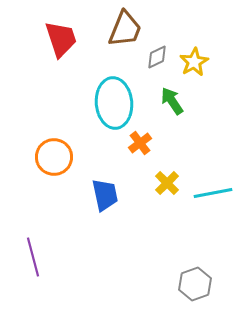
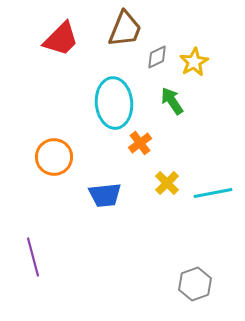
red trapezoid: rotated 63 degrees clockwise
blue trapezoid: rotated 96 degrees clockwise
